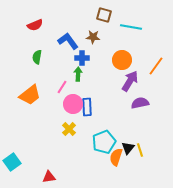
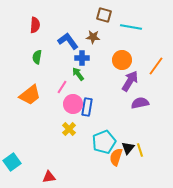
red semicircle: rotated 63 degrees counterclockwise
green arrow: rotated 40 degrees counterclockwise
blue rectangle: rotated 12 degrees clockwise
